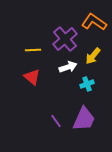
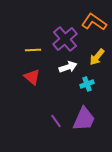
yellow arrow: moved 4 px right, 1 px down
